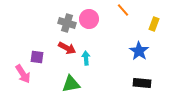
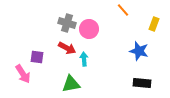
pink circle: moved 10 px down
blue star: rotated 18 degrees counterclockwise
cyan arrow: moved 2 px left, 1 px down
